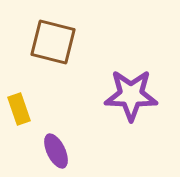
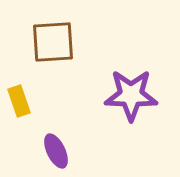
brown square: rotated 18 degrees counterclockwise
yellow rectangle: moved 8 px up
